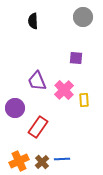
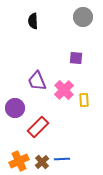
red rectangle: rotated 10 degrees clockwise
